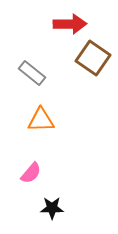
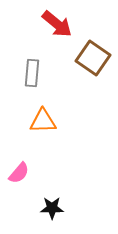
red arrow: moved 13 px left; rotated 40 degrees clockwise
gray rectangle: rotated 56 degrees clockwise
orange triangle: moved 2 px right, 1 px down
pink semicircle: moved 12 px left
